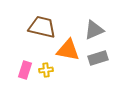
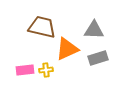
gray triangle: rotated 25 degrees clockwise
orange triangle: moved 1 px left, 1 px up; rotated 35 degrees counterclockwise
pink rectangle: rotated 66 degrees clockwise
